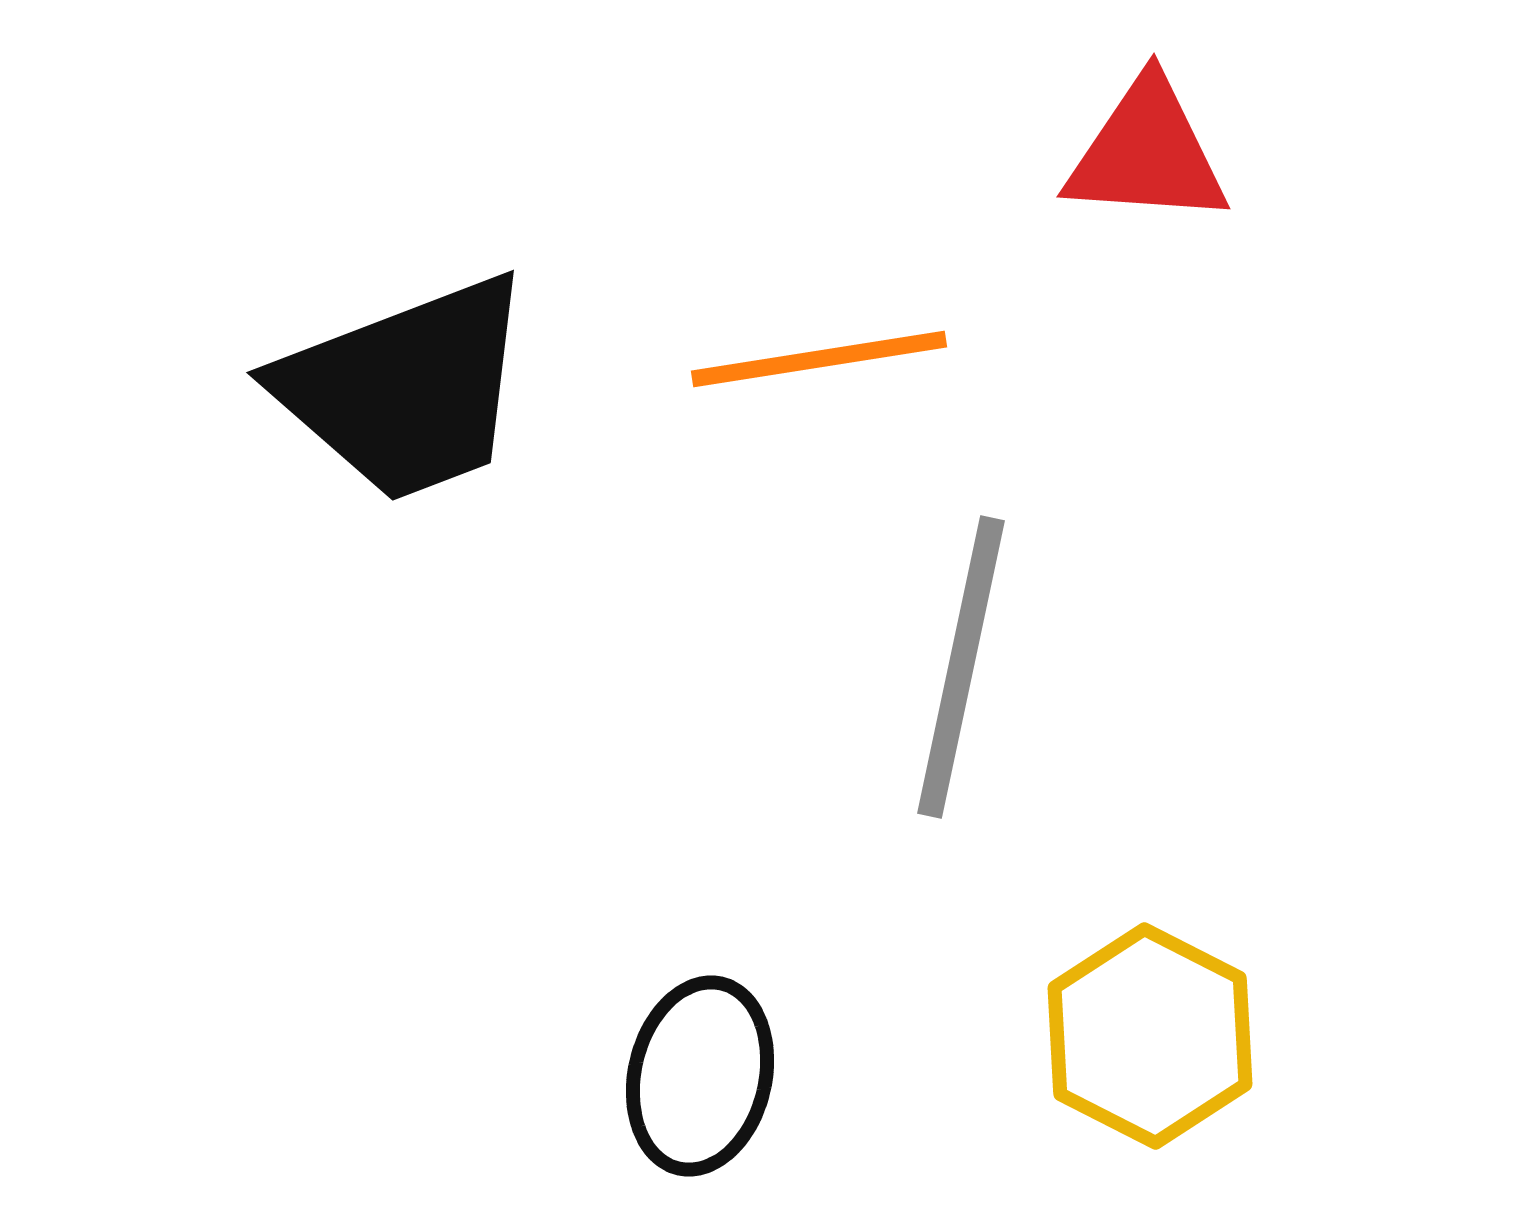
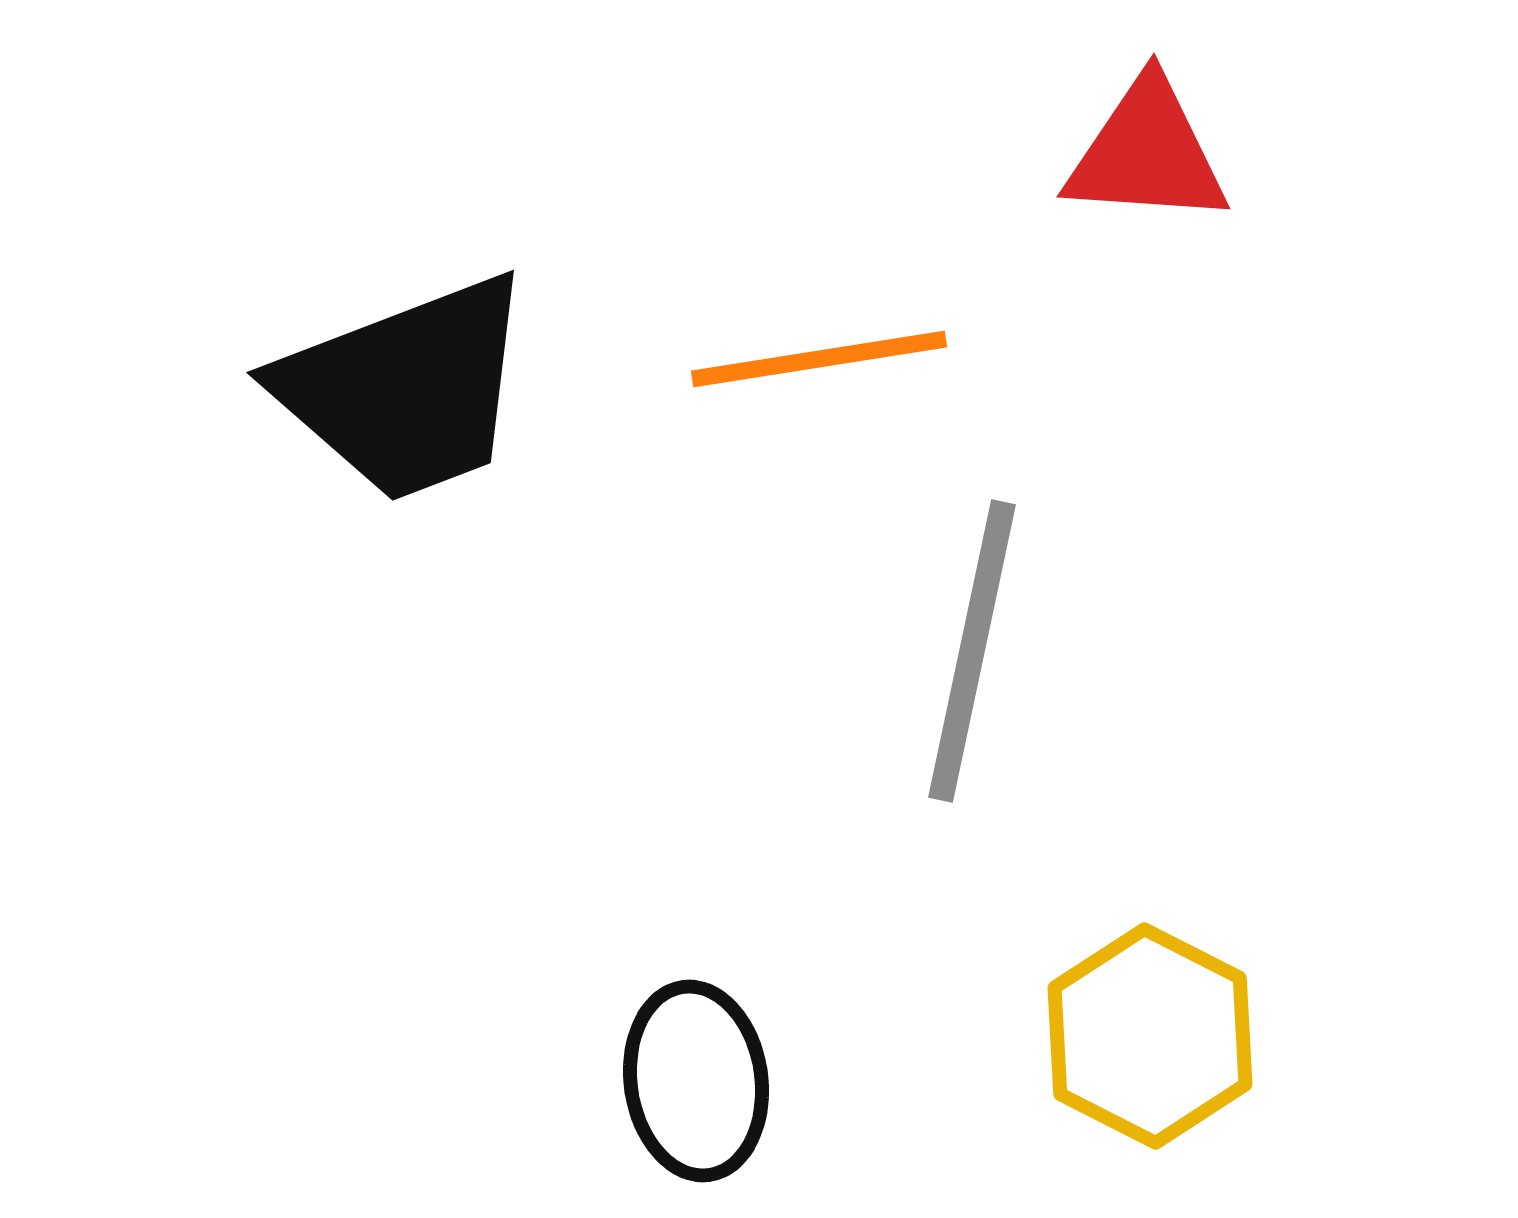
gray line: moved 11 px right, 16 px up
black ellipse: moved 4 px left, 5 px down; rotated 21 degrees counterclockwise
